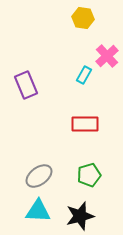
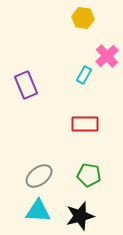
green pentagon: rotated 25 degrees clockwise
